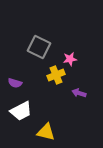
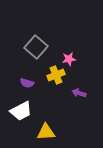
gray square: moved 3 px left; rotated 15 degrees clockwise
pink star: moved 1 px left
purple semicircle: moved 12 px right
yellow triangle: rotated 18 degrees counterclockwise
